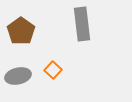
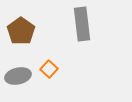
orange square: moved 4 px left, 1 px up
